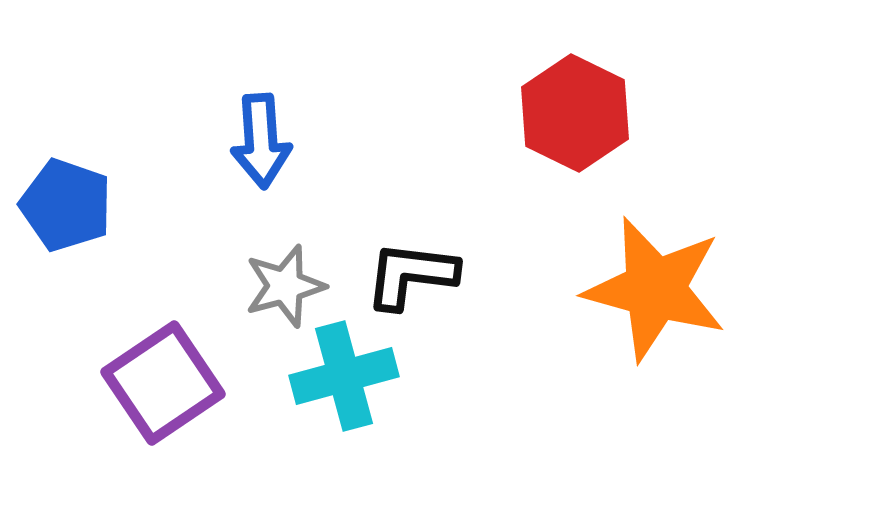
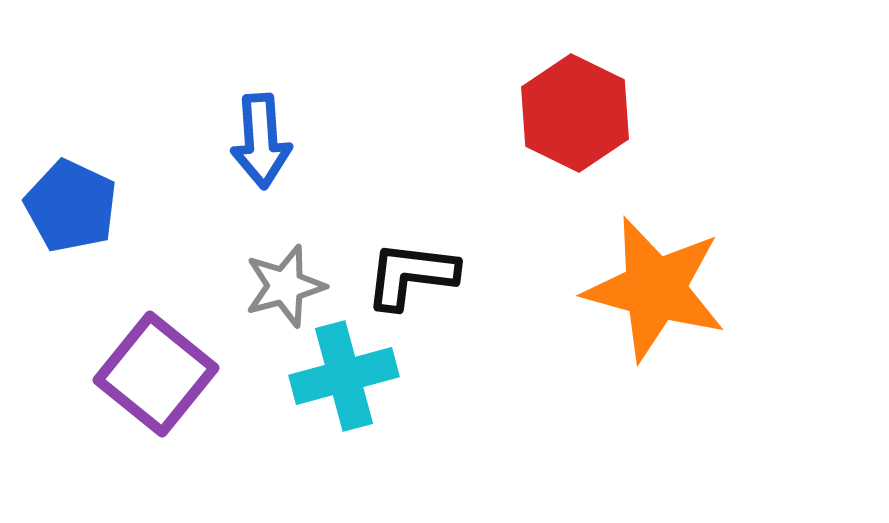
blue pentagon: moved 5 px right, 1 px down; rotated 6 degrees clockwise
purple square: moved 7 px left, 9 px up; rotated 17 degrees counterclockwise
